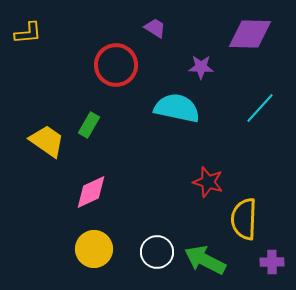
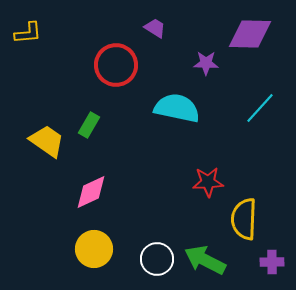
purple star: moved 5 px right, 4 px up
red star: rotated 20 degrees counterclockwise
white circle: moved 7 px down
